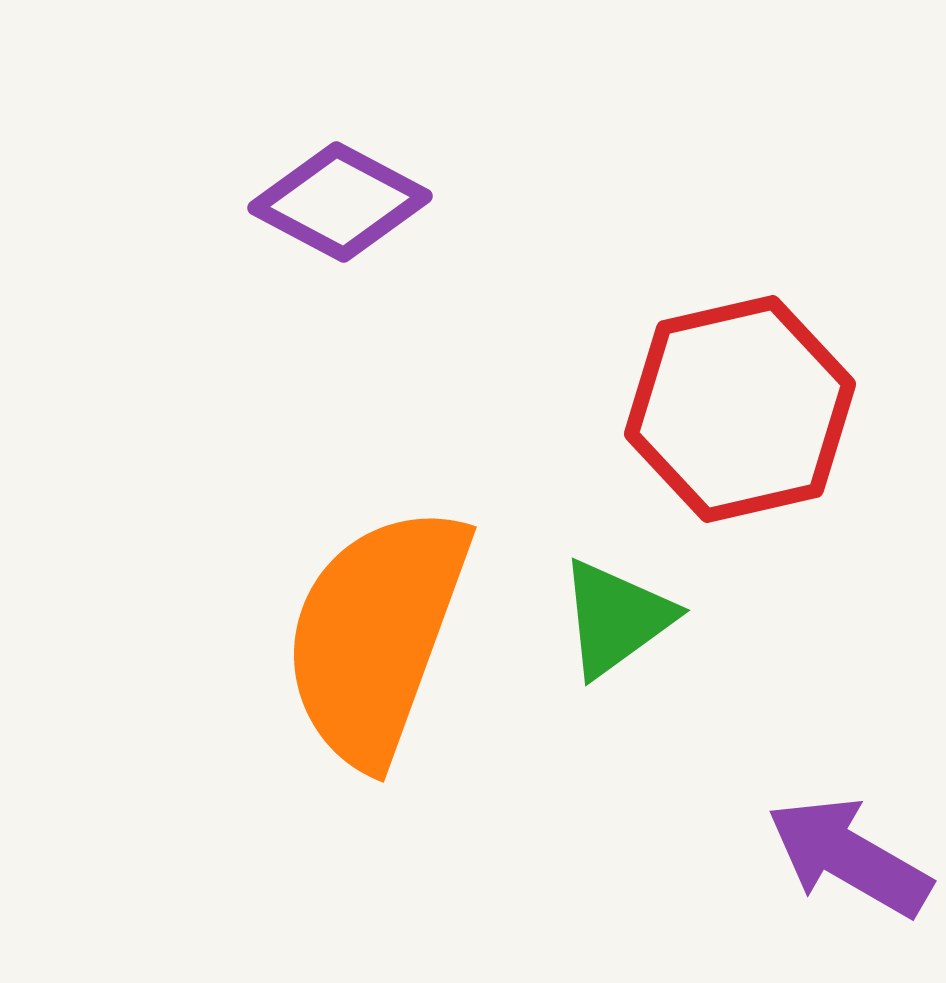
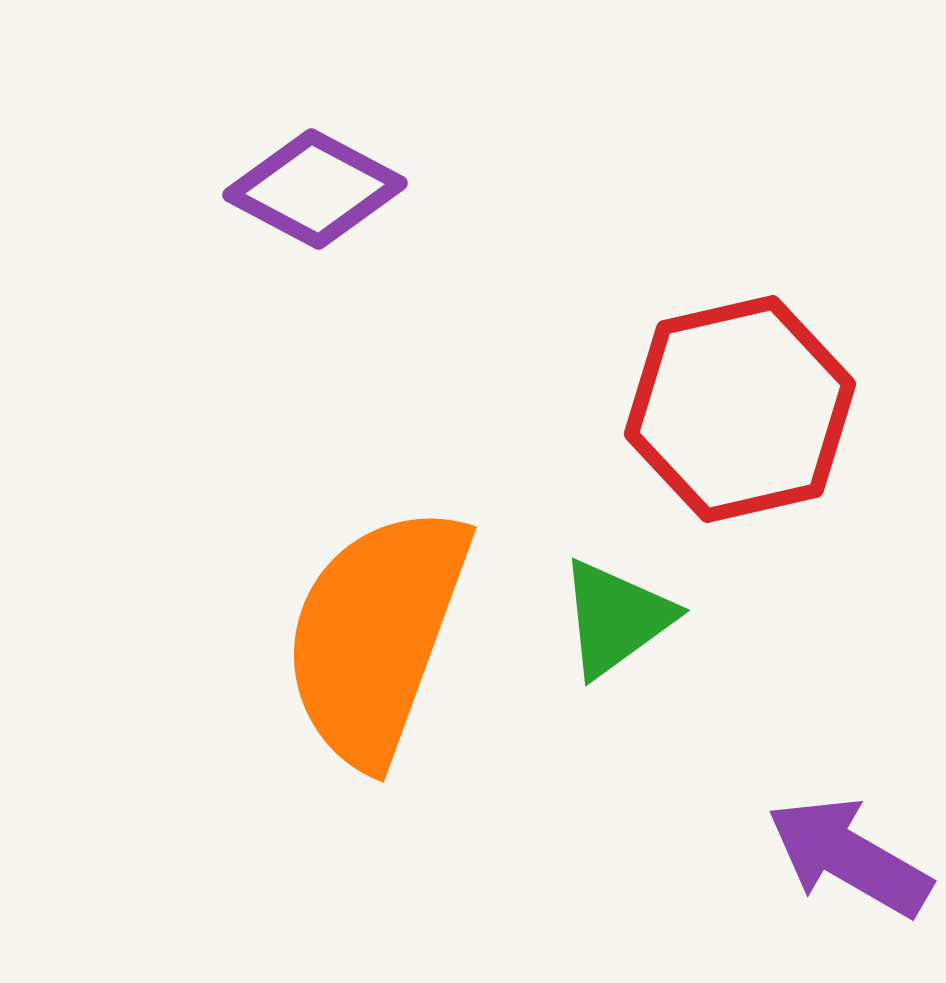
purple diamond: moved 25 px left, 13 px up
